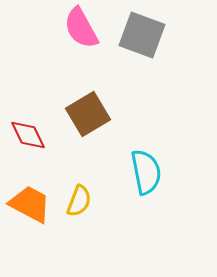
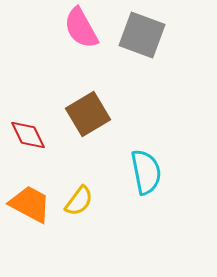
yellow semicircle: rotated 16 degrees clockwise
